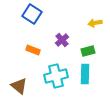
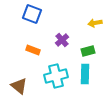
blue square: rotated 12 degrees counterclockwise
